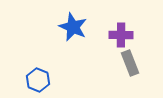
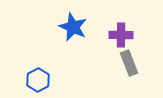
gray rectangle: moved 1 px left
blue hexagon: rotated 10 degrees clockwise
